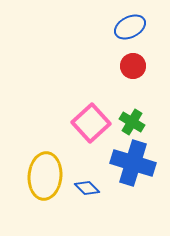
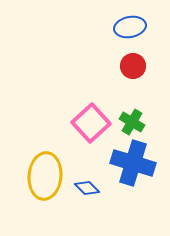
blue ellipse: rotated 16 degrees clockwise
